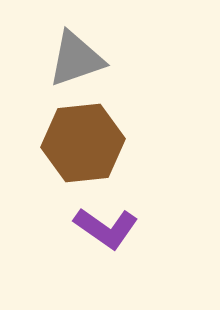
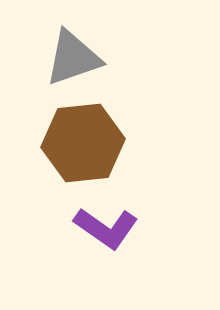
gray triangle: moved 3 px left, 1 px up
